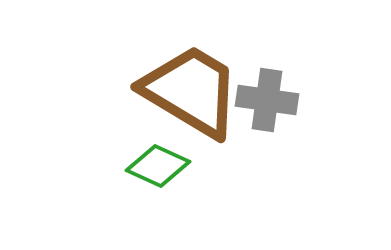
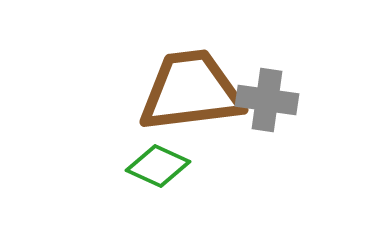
brown trapezoid: rotated 38 degrees counterclockwise
